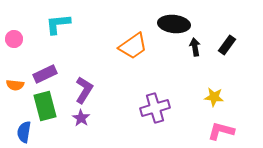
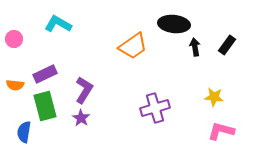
cyan L-shape: rotated 36 degrees clockwise
